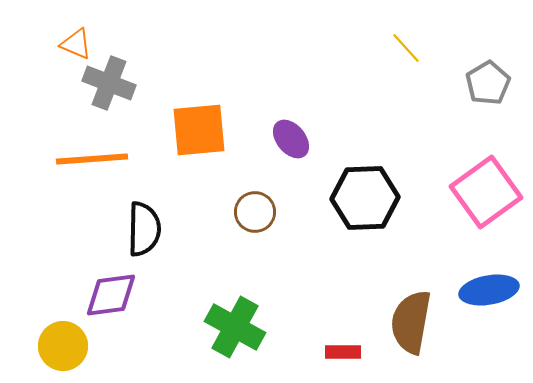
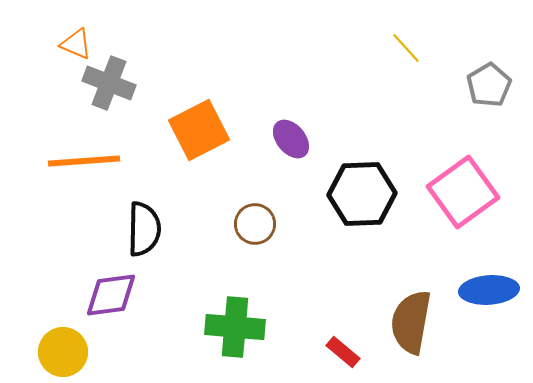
gray pentagon: moved 1 px right, 2 px down
orange square: rotated 22 degrees counterclockwise
orange line: moved 8 px left, 2 px down
pink square: moved 23 px left
black hexagon: moved 3 px left, 4 px up
brown circle: moved 12 px down
blue ellipse: rotated 6 degrees clockwise
green cross: rotated 24 degrees counterclockwise
yellow circle: moved 6 px down
red rectangle: rotated 40 degrees clockwise
